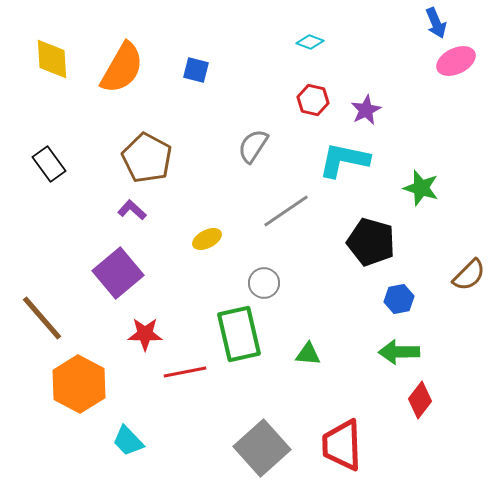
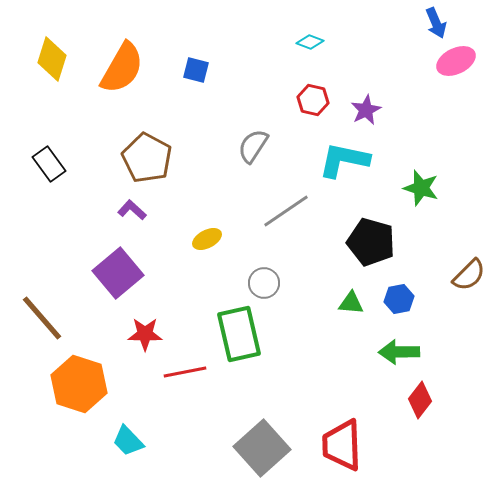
yellow diamond: rotated 21 degrees clockwise
green triangle: moved 43 px right, 51 px up
orange hexagon: rotated 10 degrees counterclockwise
